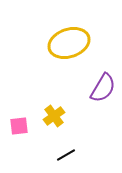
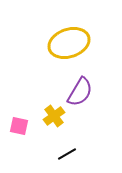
purple semicircle: moved 23 px left, 4 px down
pink square: rotated 18 degrees clockwise
black line: moved 1 px right, 1 px up
